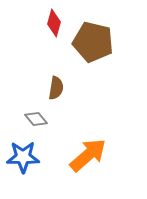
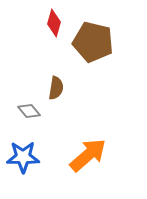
gray diamond: moved 7 px left, 8 px up
